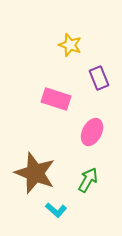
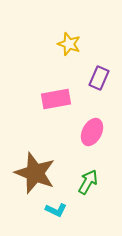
yellow star: moved 1 px left, 1 px up
purple rectangle: rotated 45 degrees clockwise
pink rectangle: rotated 28 degrees counterclockwise
green arrow: moved 2 px down
cyan L-shape: rotated 15 degrees counterclockwise
